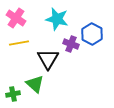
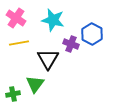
cyan star: moved 4 px left, 1 px down
green triangle: rotated 24 degrees clockwise
